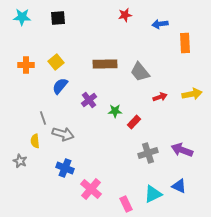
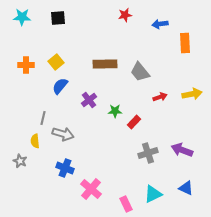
gray line: rotated 32 degrees clockwise
blue triangle: moved 7 px right, 2 px down
